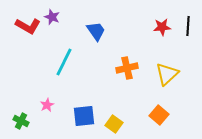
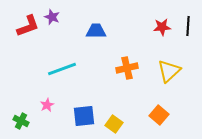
red L-shape: rotated 50 degrees counterclockwise
blue trapezoid: rotated 55 degrees counterclockwise
cyan line: moved 2 px left, 7 px down; rotated 44 degrees clockwise
yellow triangle: moved 2 px right, 3 px up
